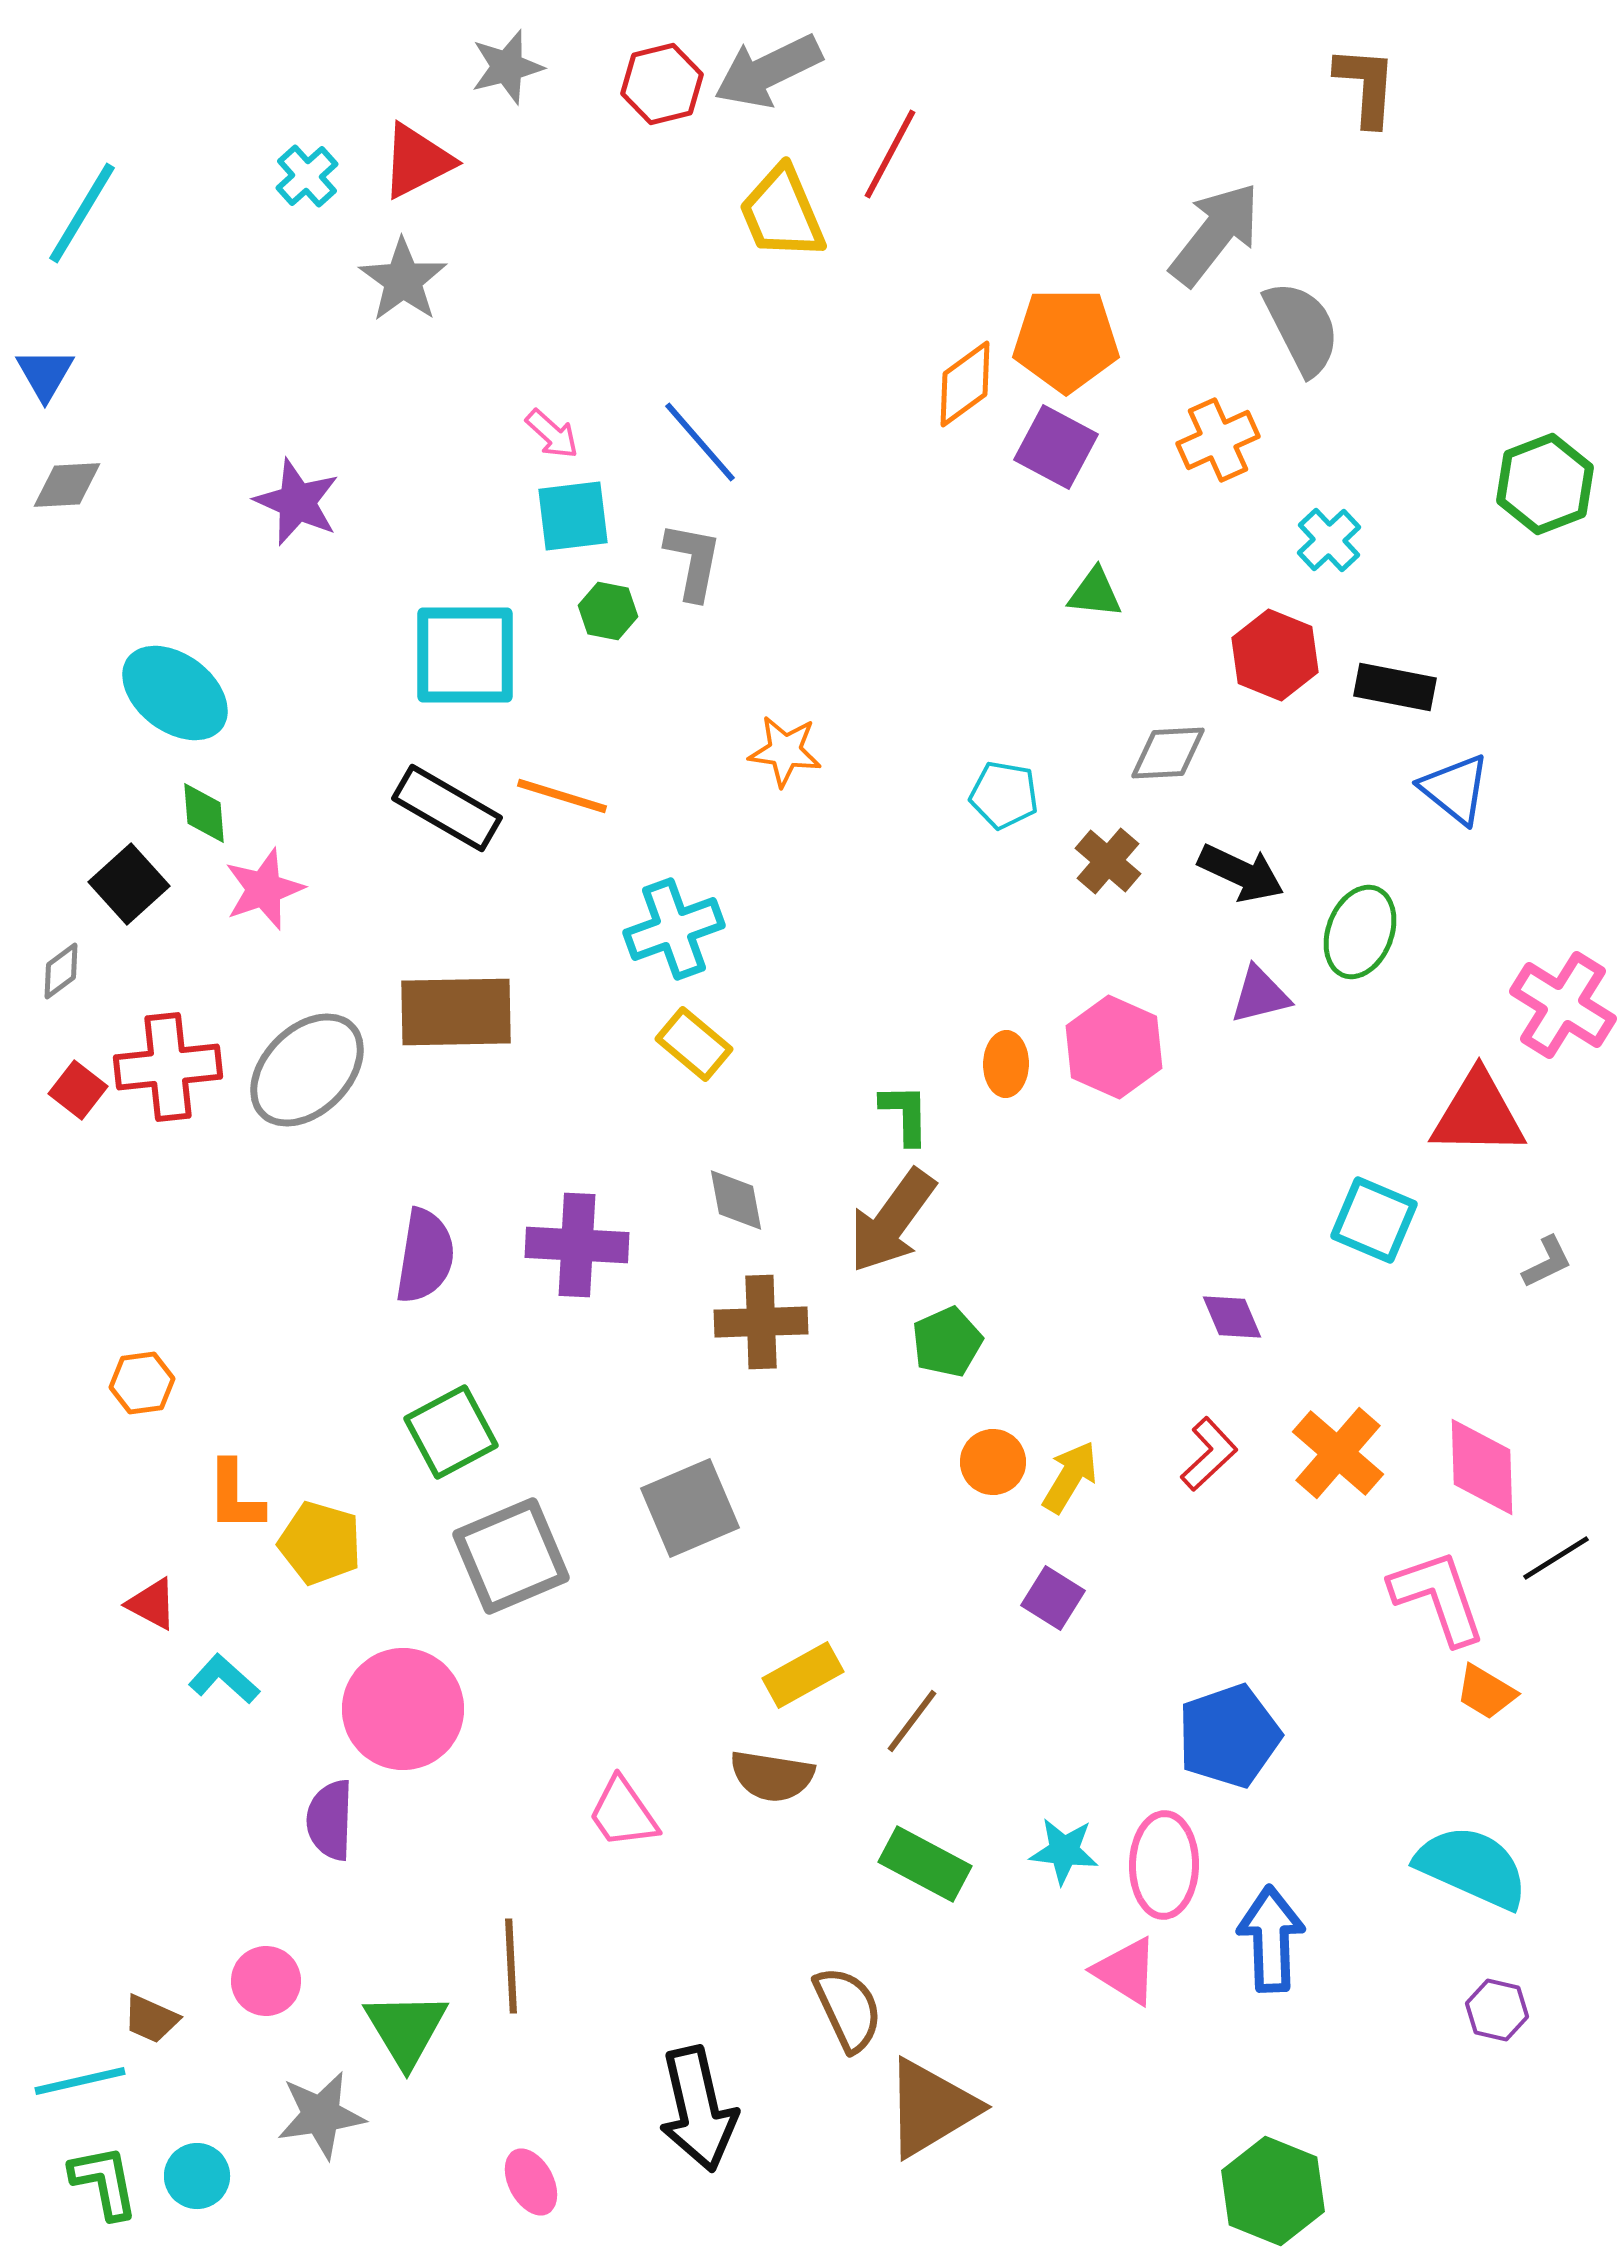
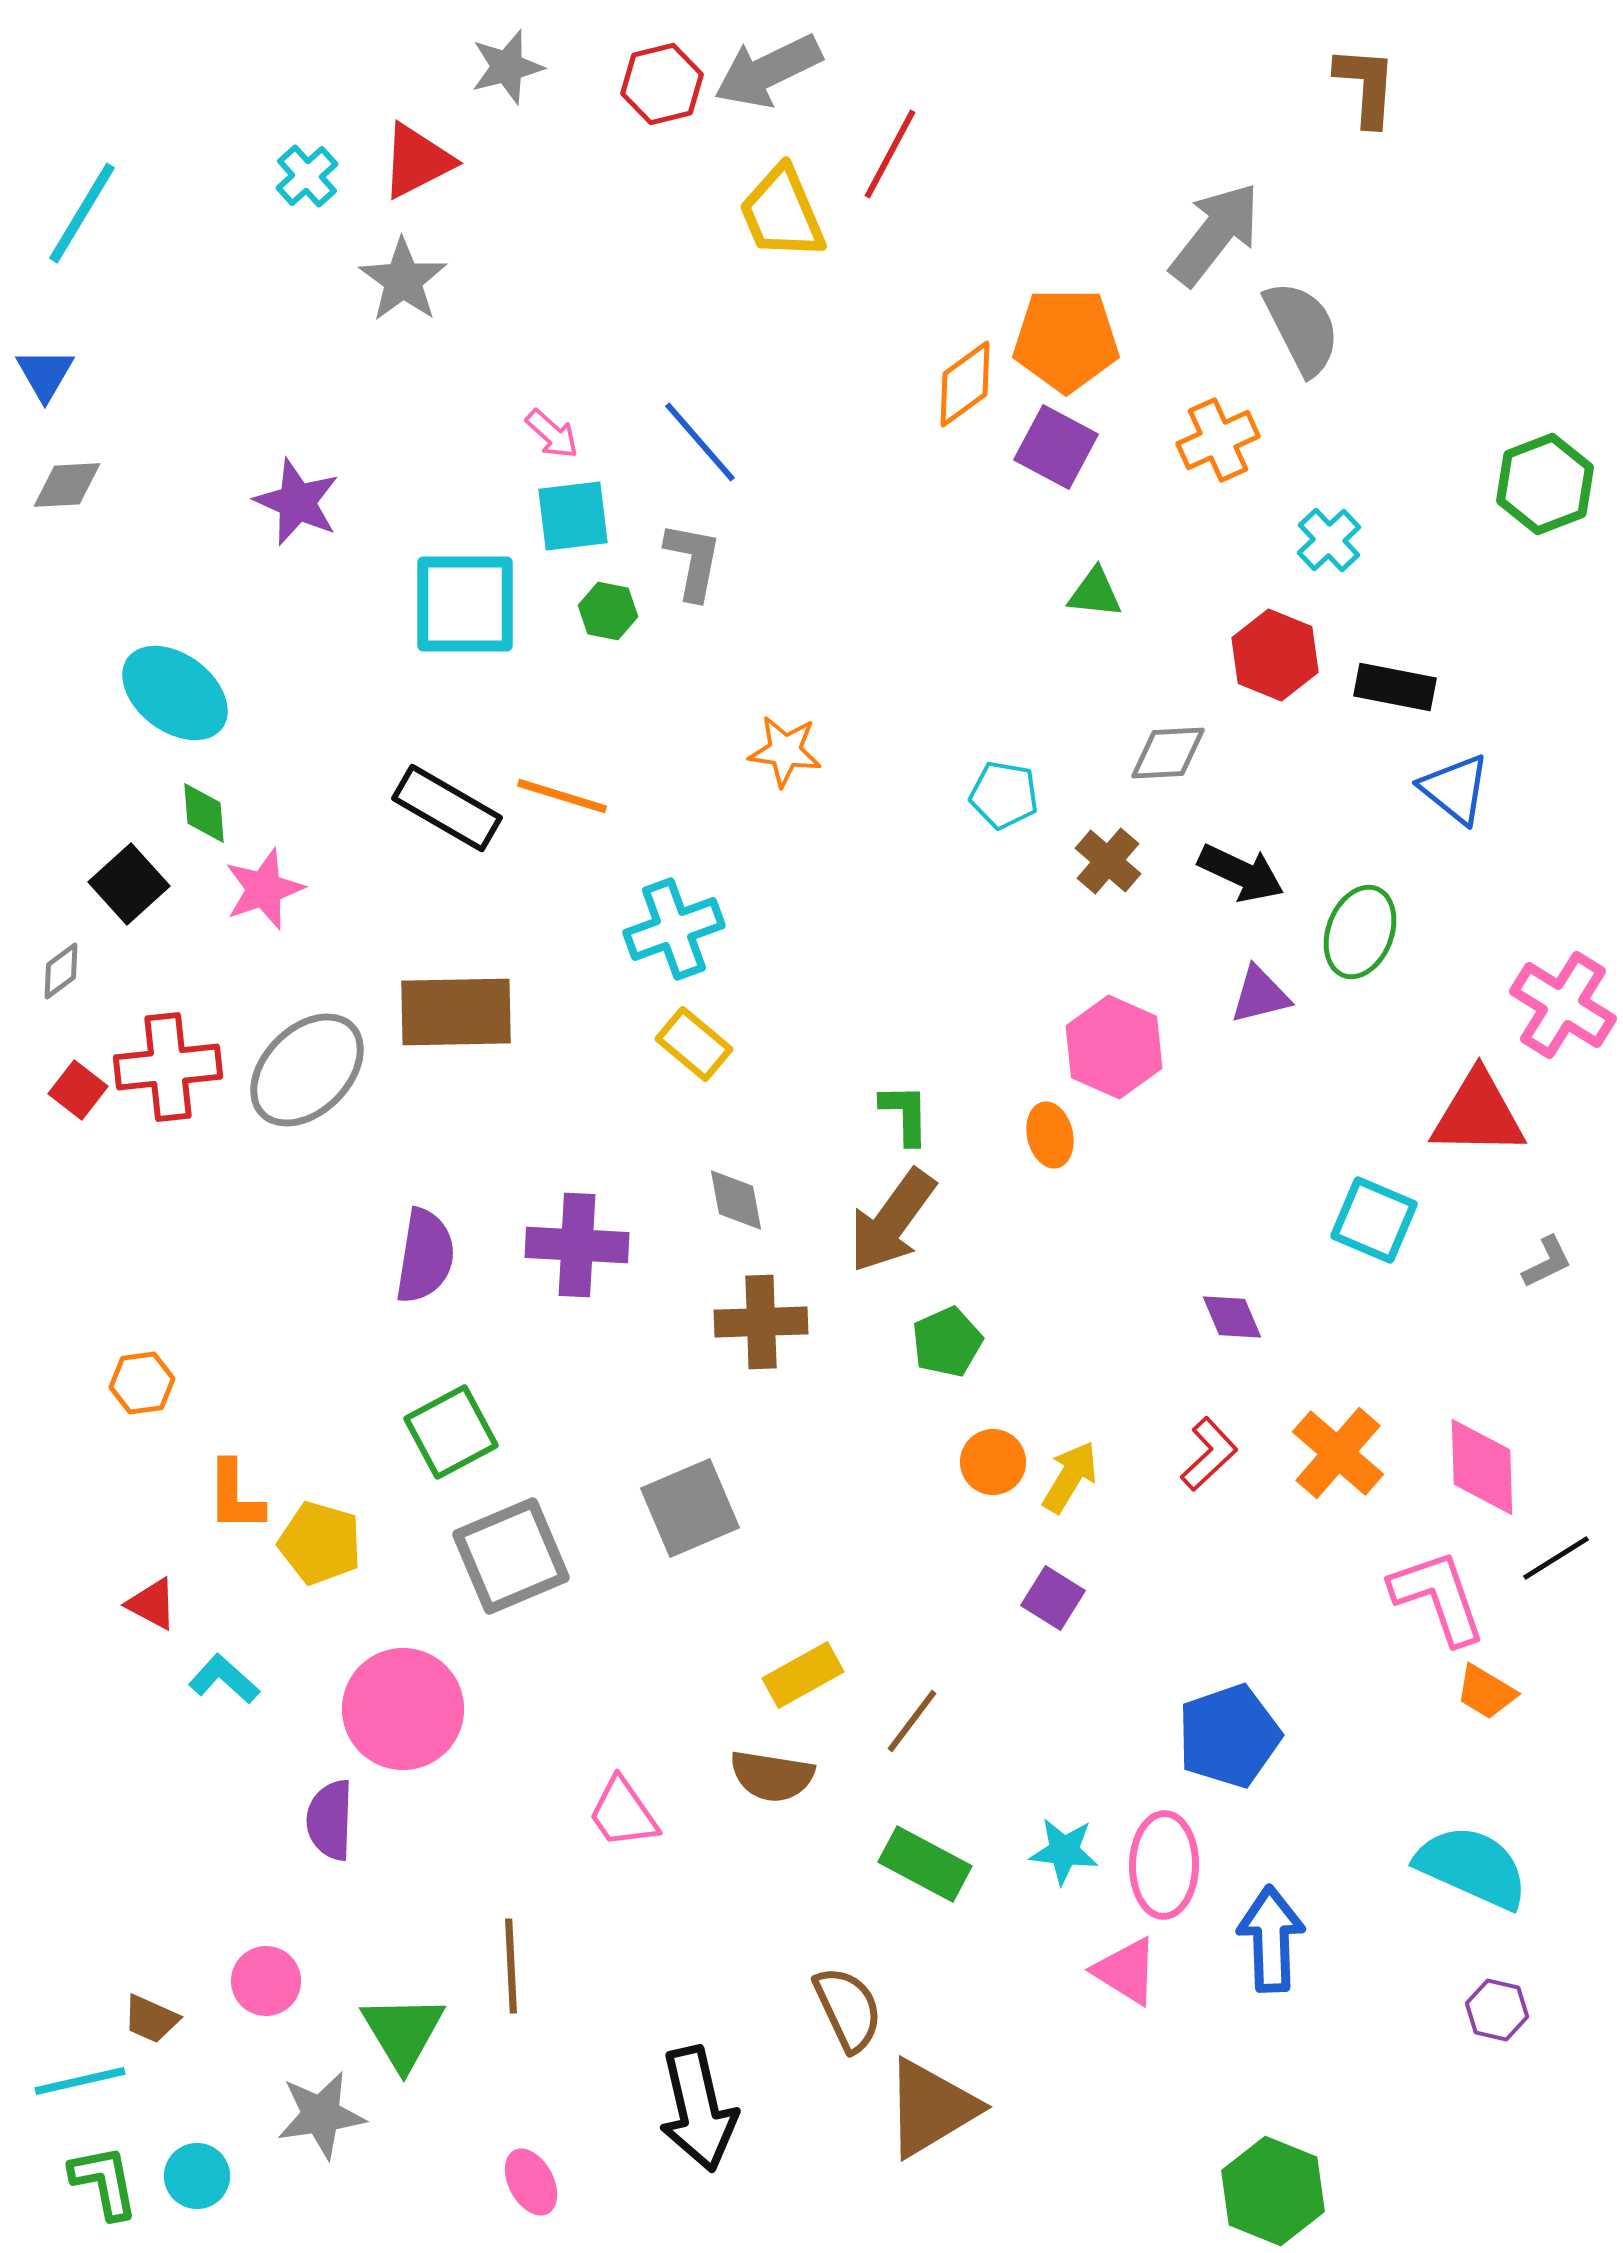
cyan square at (465, 655): moved 51 px up
orange ellipse at (1006, 1064): moved 44 px right, 71 px down; rotated 14 degrees counterclockwise
green triangle at (406, 2029): moved 3 px left, 3 px down
